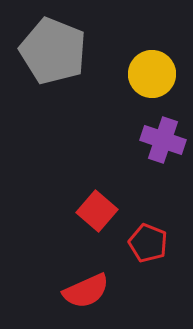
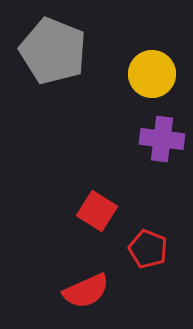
purple cross: moved 1 px left, 1 px up; rotated 12 degrees counterclockwise
red square: rotated 9 degrees counterclockwise
red pentagon: moved 6 px down
